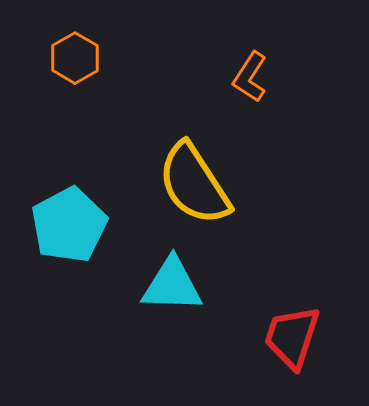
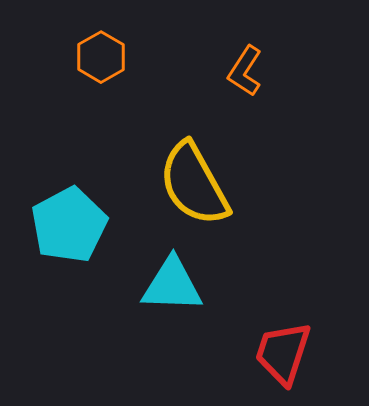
orange hexagon: moved 26 px right, 1 px up
orange L-shape: moved 5 px left, 6 px up
yellow semicircle: rotated 4 degrees clockwise
red trapezoid: moved 9 px left, 16 px down
